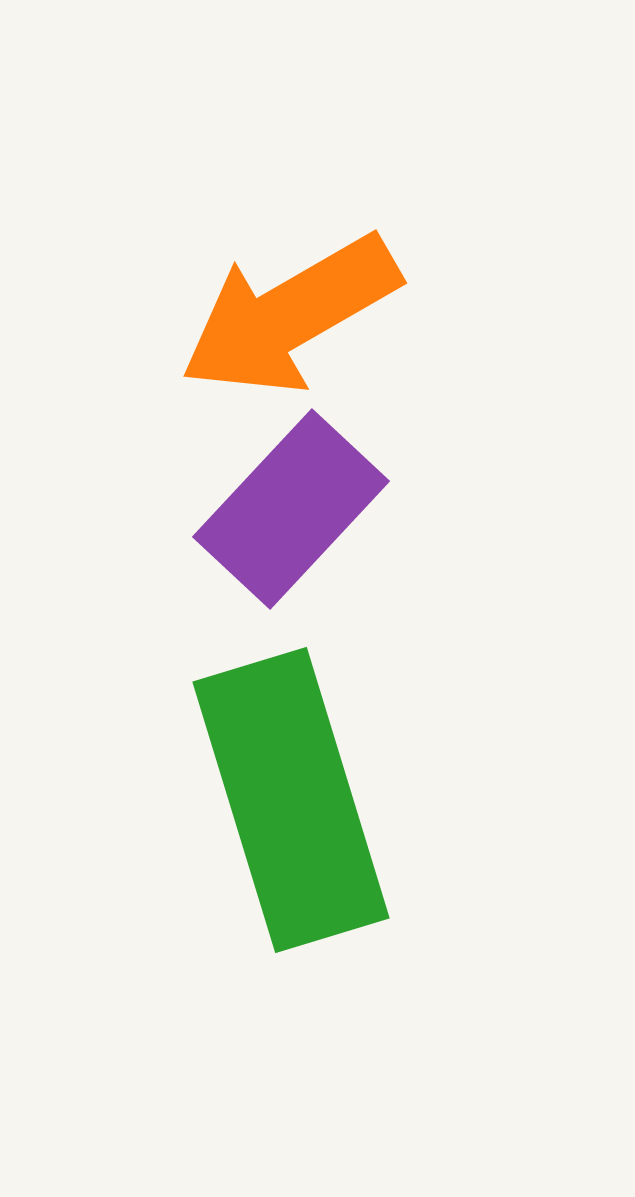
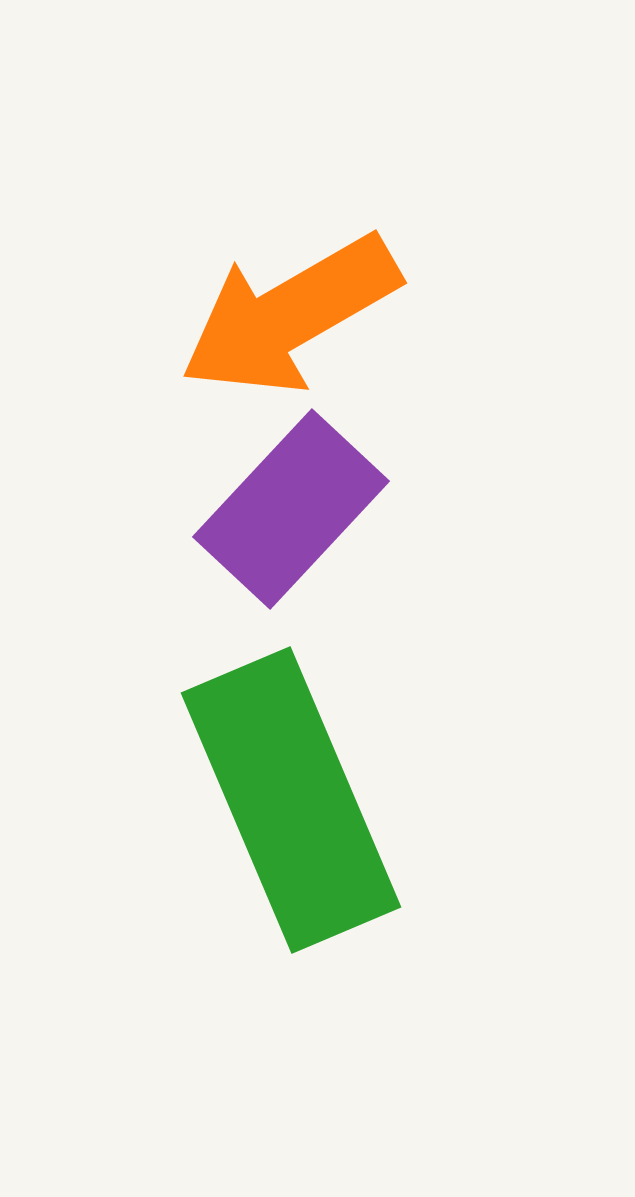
green rectangle: rotated 6 degrees counterclockwise
